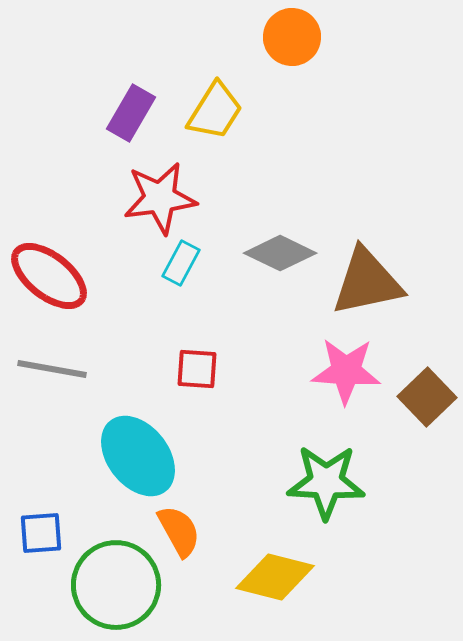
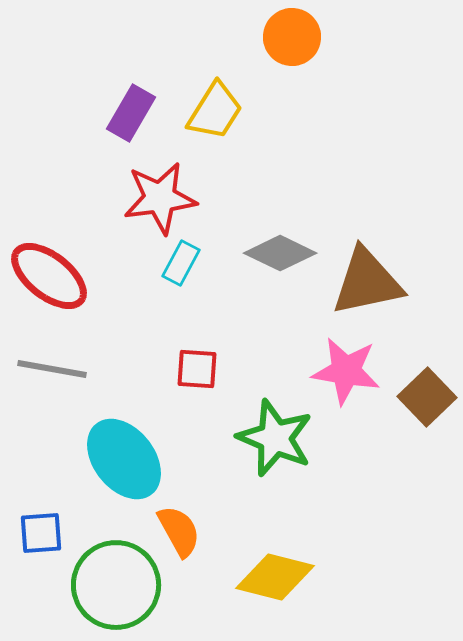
pink star: rotated 6 degrees clockwise
cyan ellipse: moved 14 px left, 3 px down
green star: moved 51 px left, 44 px up; rotated 20 degrees clockwise
